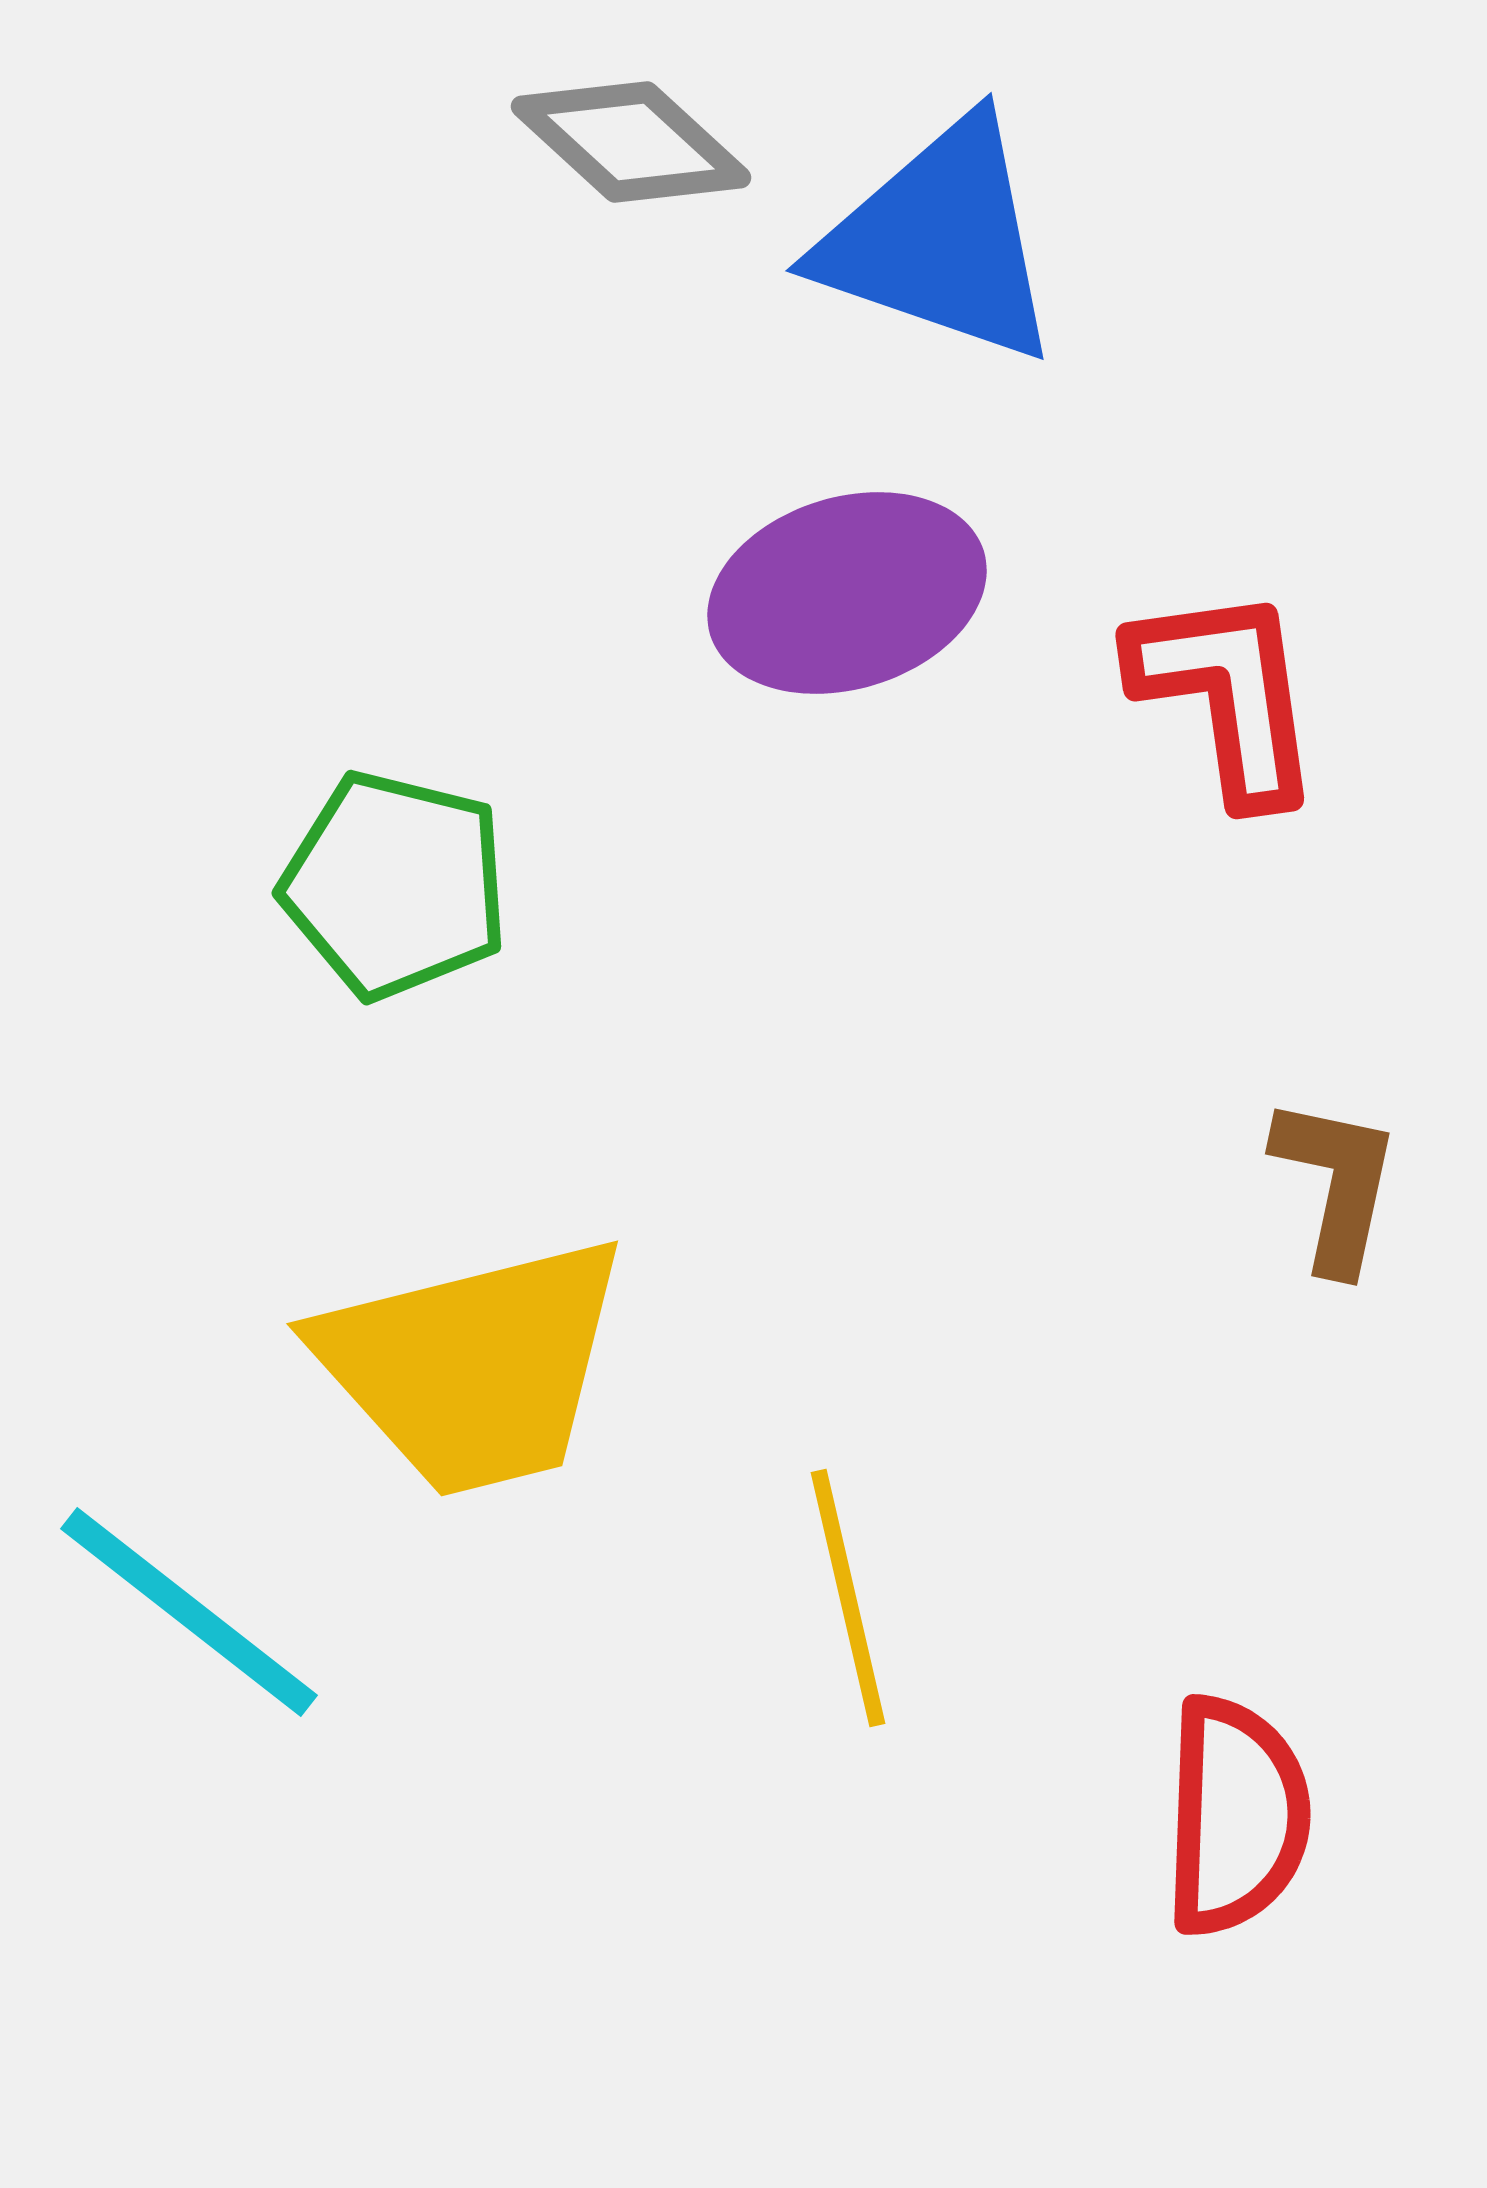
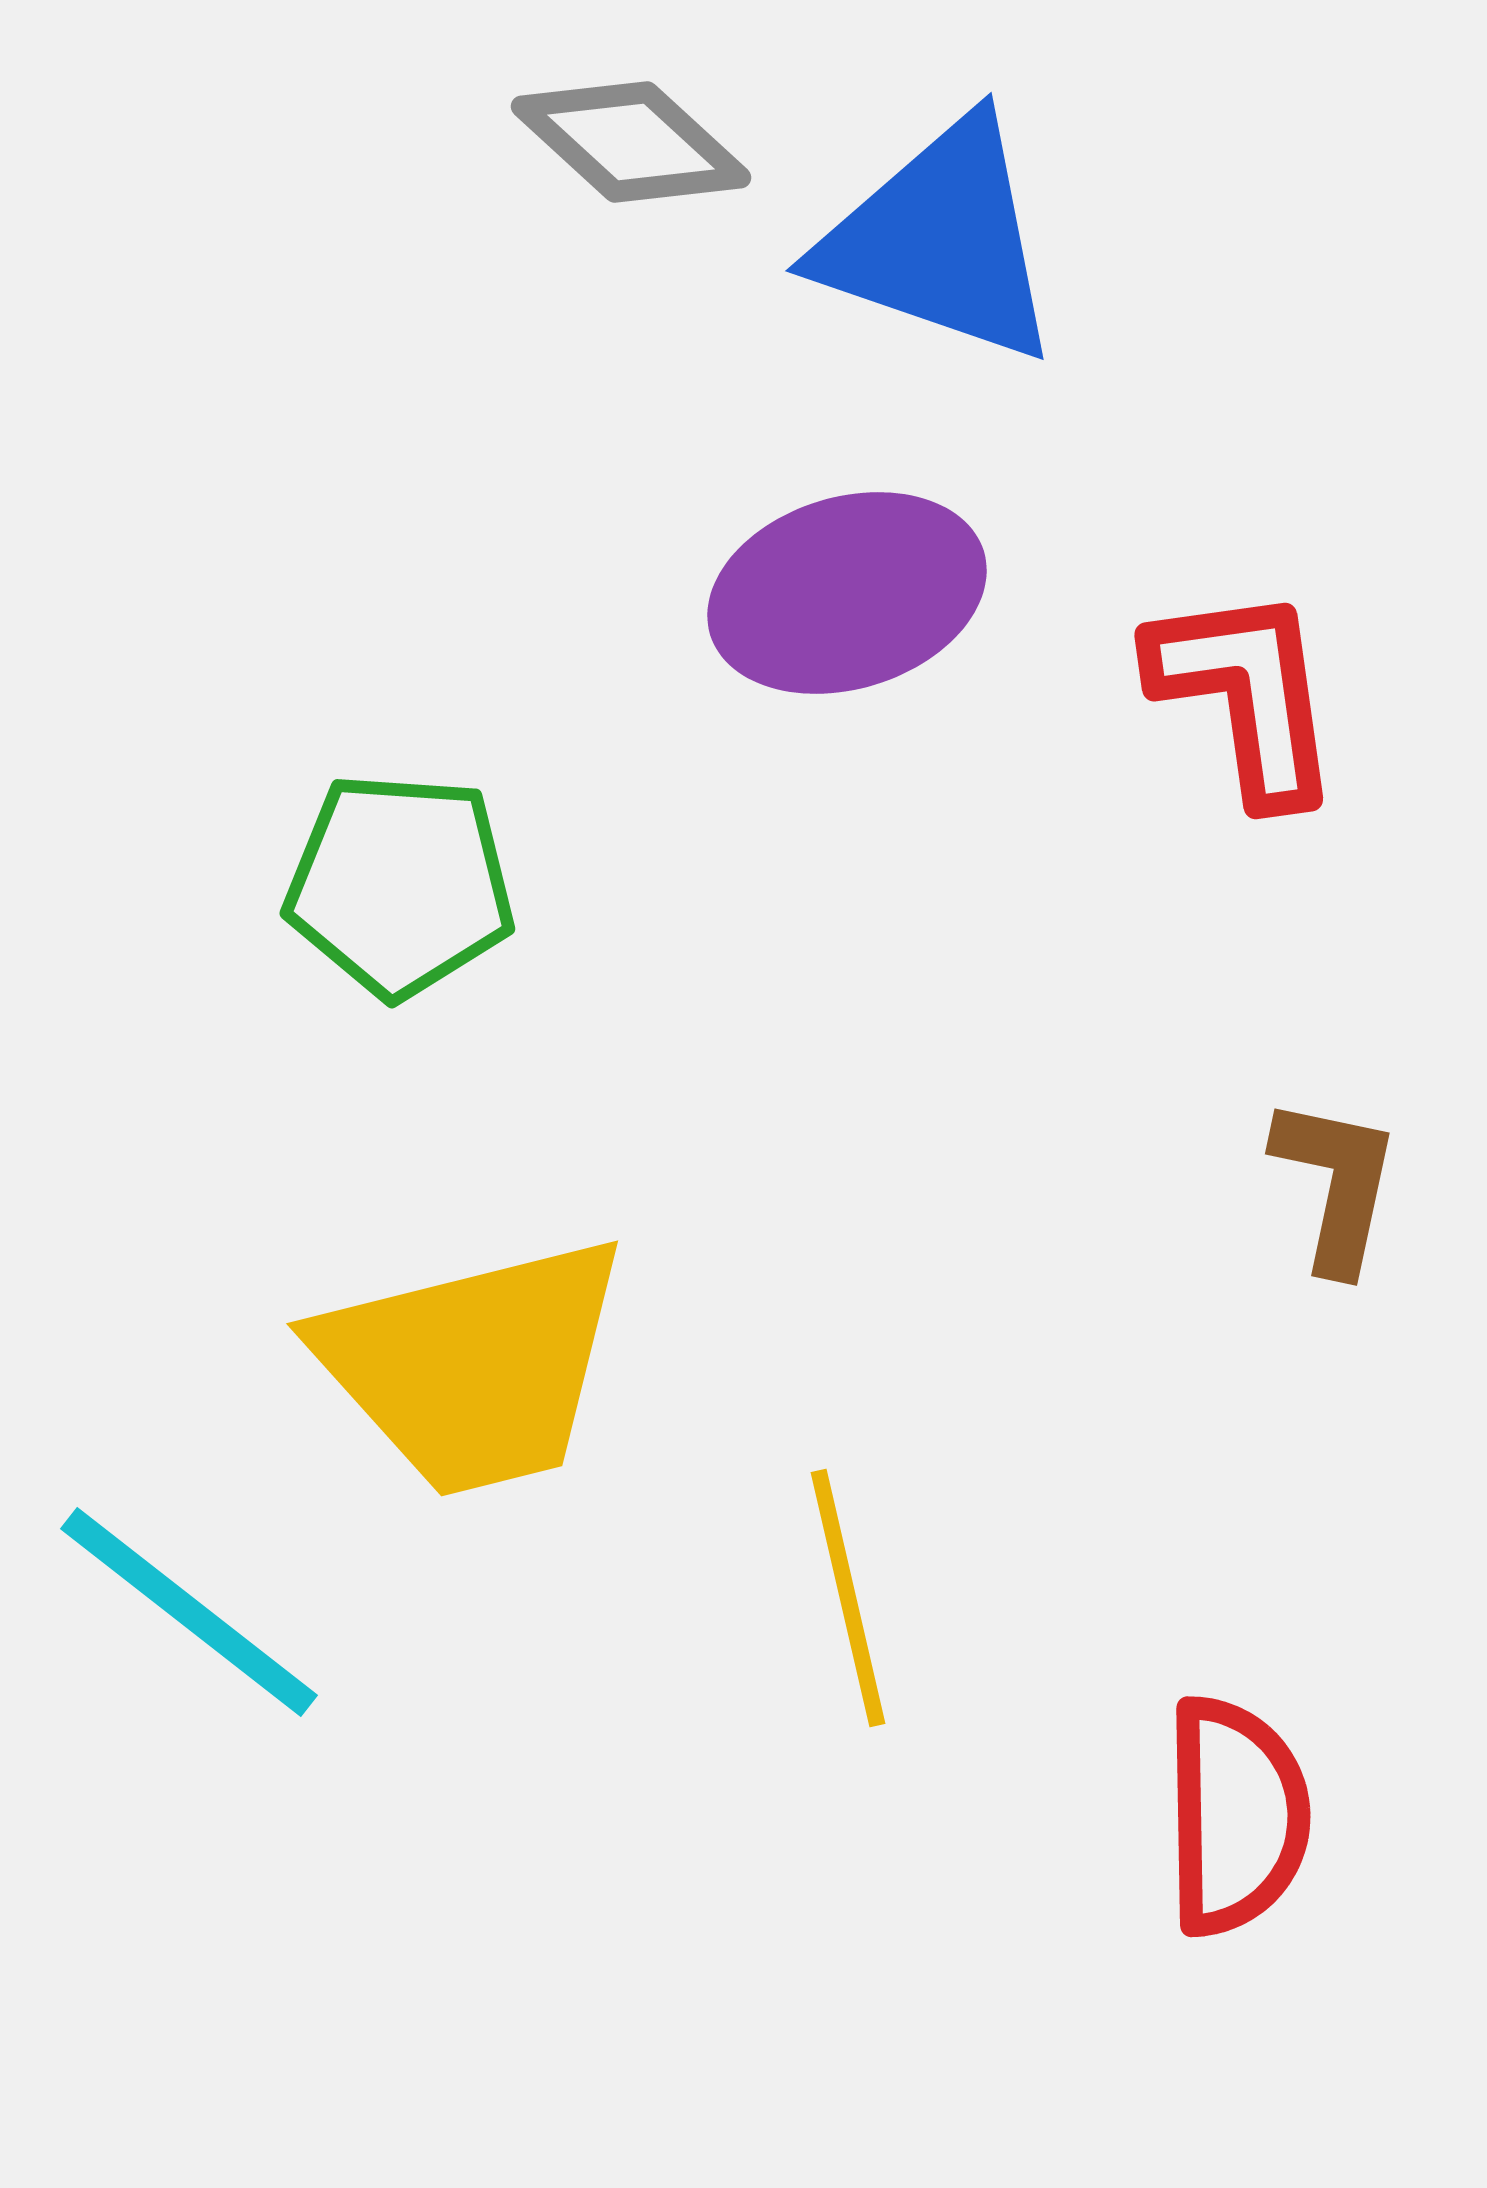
red L-shape: moved 19 px right
green pentagon: moved 5 px right; rotated 10 degrees counterclockwise
red semicircle: rotated 3 degrees counterclockwise
